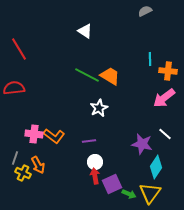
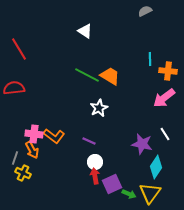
white line: rotated 16 degrees clockwise
purple line: rotated 32 degrees clockwise
orange arrow: moved 6 px left, 15 px up
